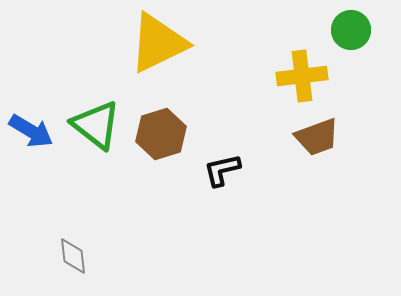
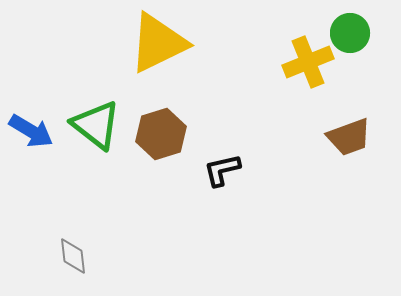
green circle: moved 1 px left, 3 px down
yellow cross: moved 6 px right, 14 px up; rotated 15 degrees counterclockwise
brown trapezoid: moved 32 px right
